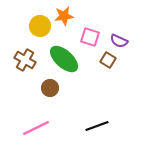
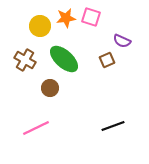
orange star: moved 2 px right, 2 px down
pink square: moved 1 px right, 20 px up
purple semicircle: moved 3 px right
brown square: moved 1 px left; rotated 35 degrees clockwise
black line: moved 16 px right
